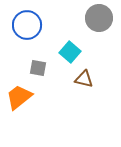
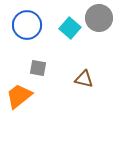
cyan square: moved 24 px up
orange trapezoid: moved 1 px up
